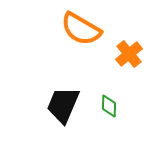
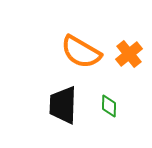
orange semicircle: moved 23 px down
black trapezoid: rotated 21 degrees counterclockwise
